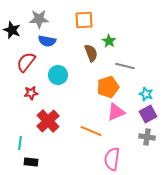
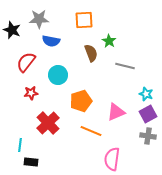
blue semicircle: moved 4 px right
orange pentagon: moved 27 px left, 14 px down
red cross: moved 2 px down
gray cross: moved 1 px right, 1 px up
cyan line: moved 2 px down
